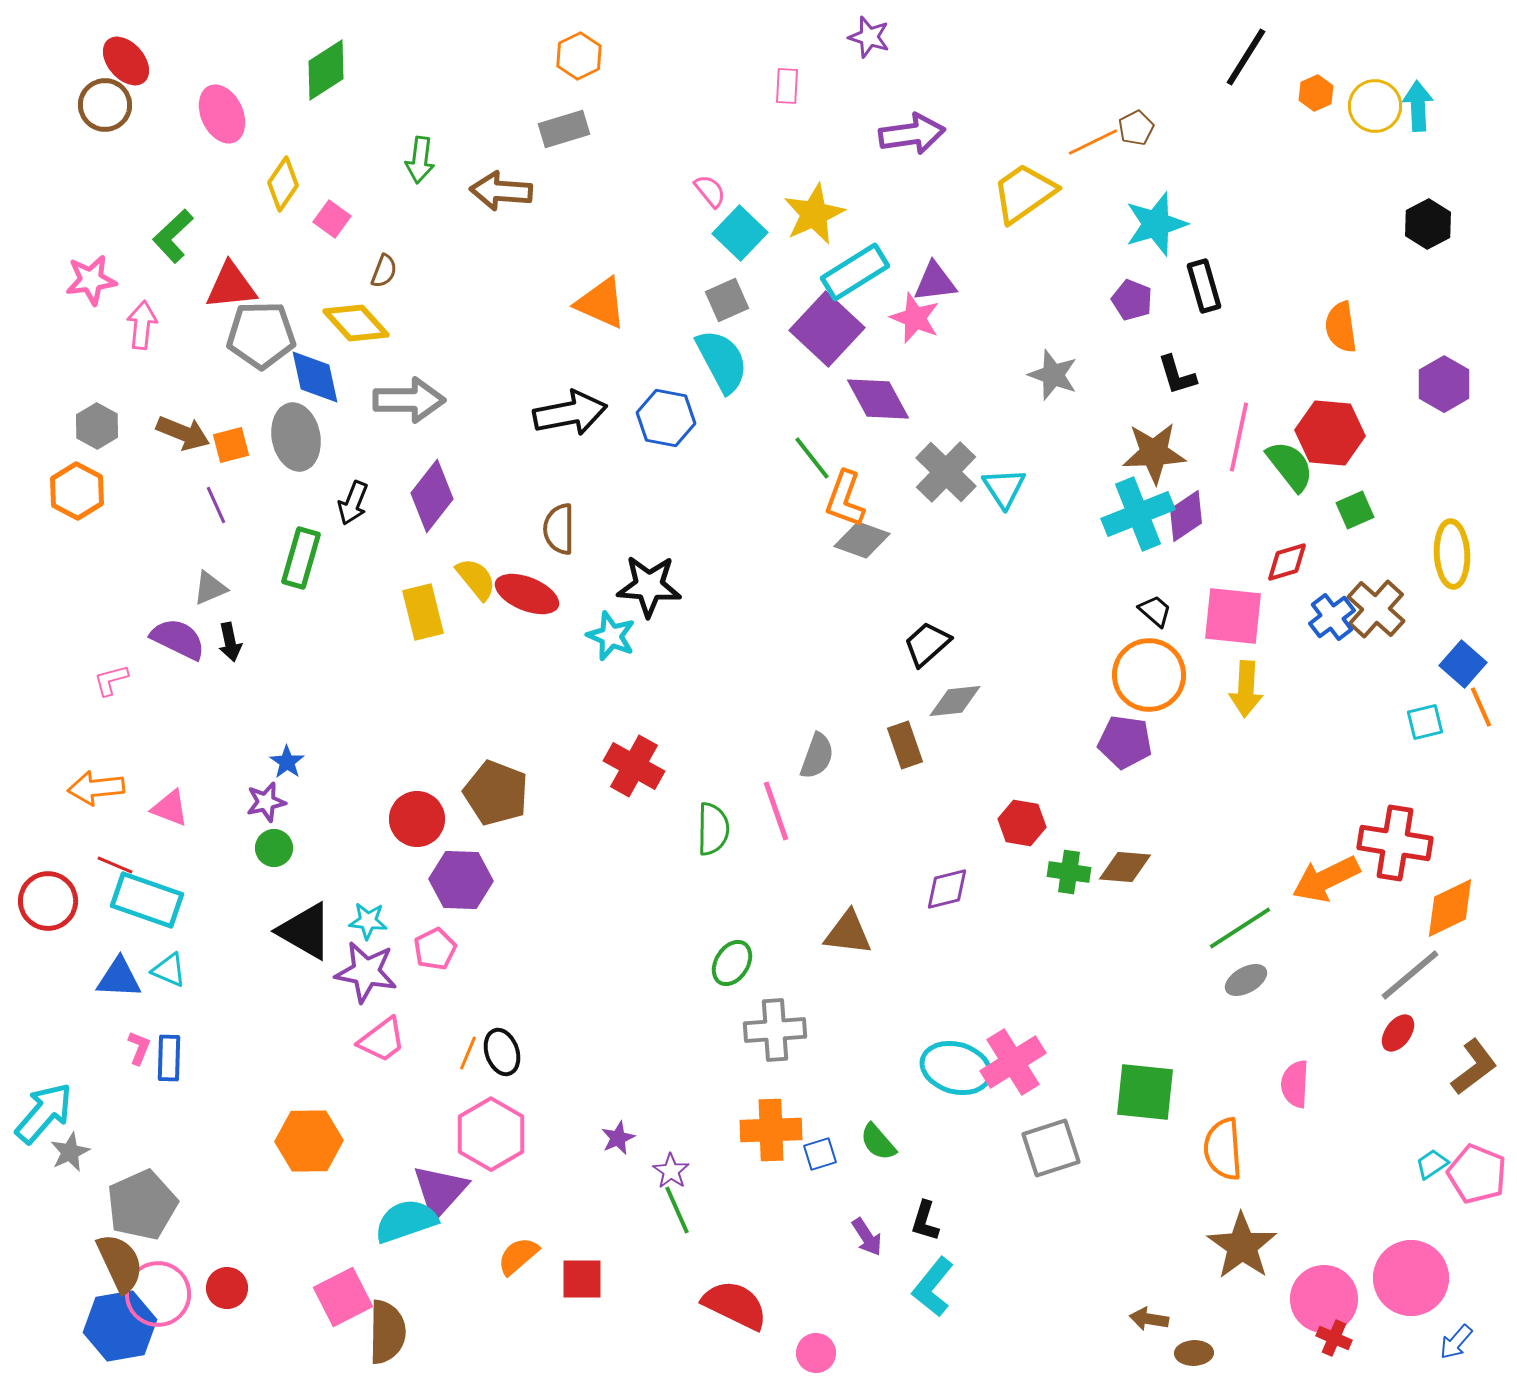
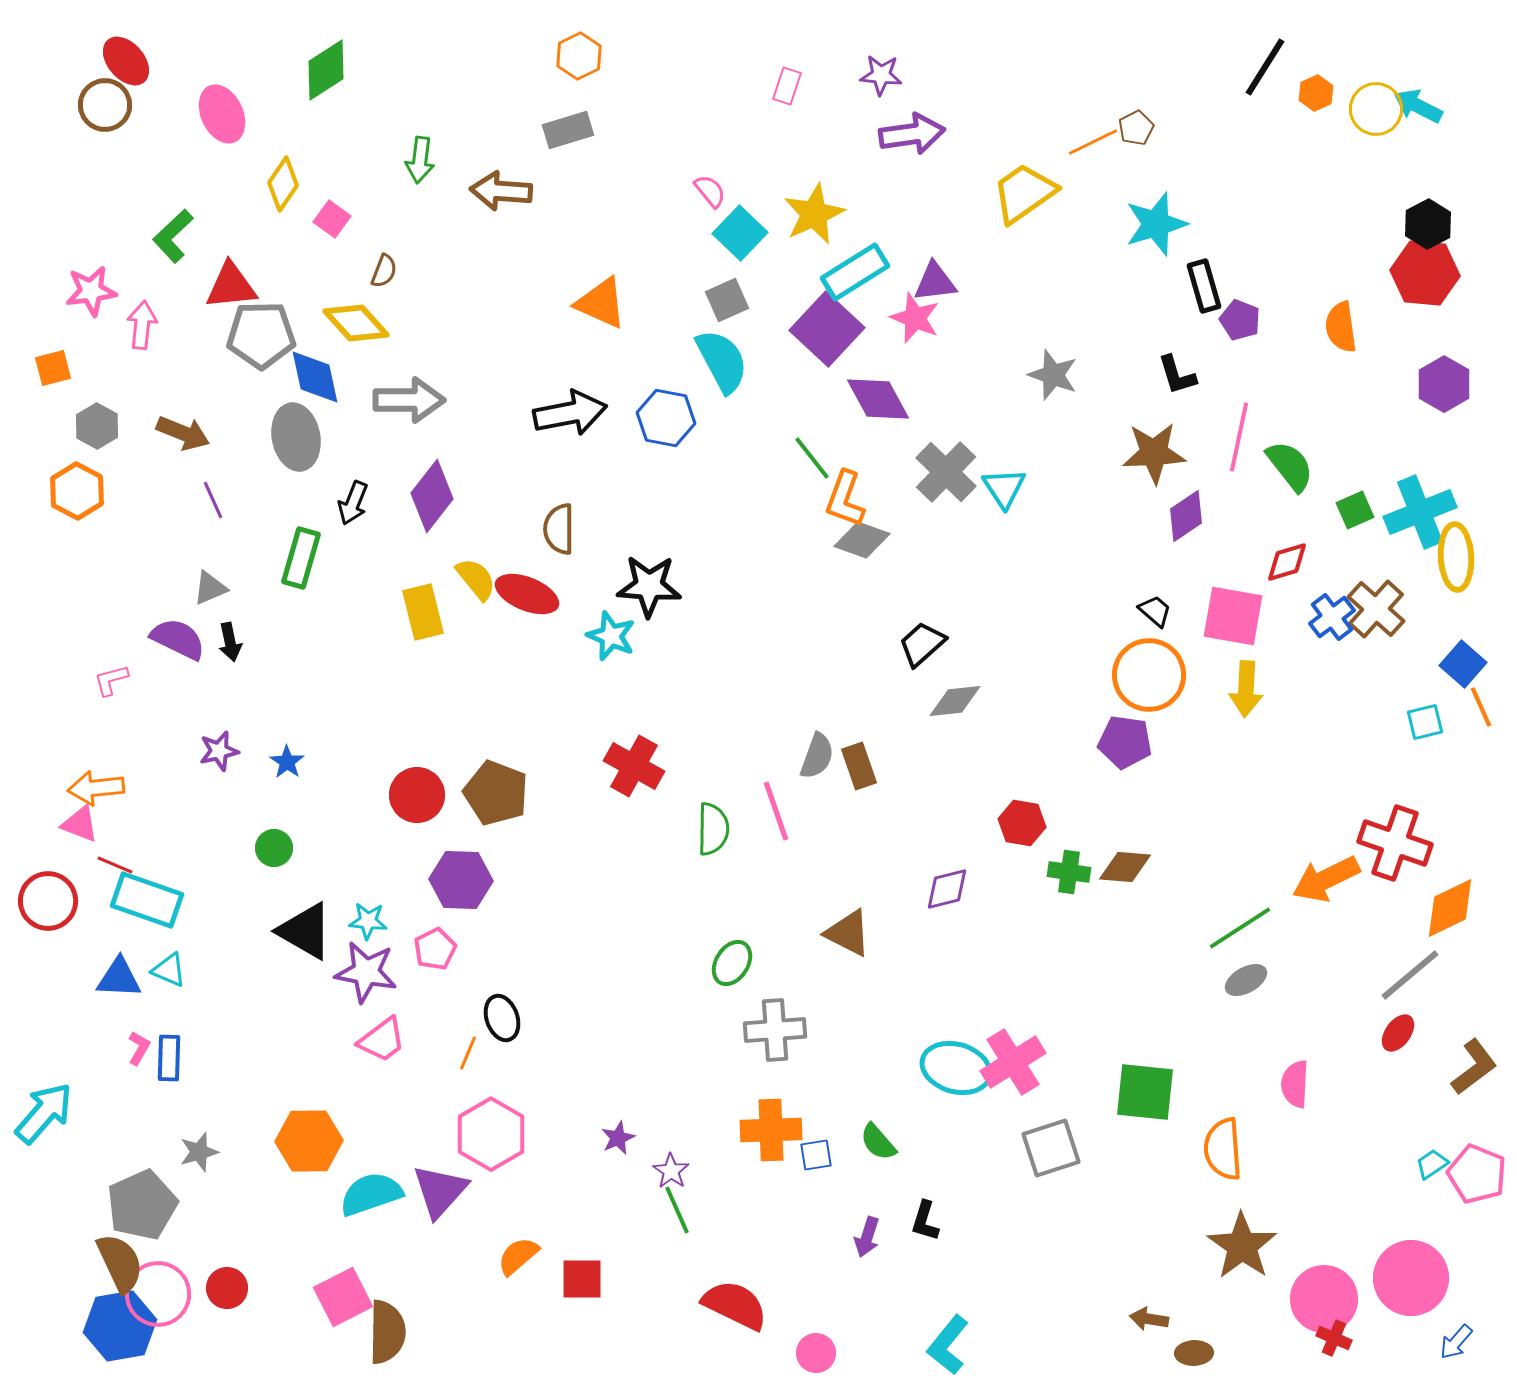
purple star at (869, 37): moved 12 px right, 38 px down; rotated 12 degrees counterclockwise
black line at (1246, 57): moved 19 px right, 10 px down
pink rectangle at (787, 86): rotated 15 degrees clockwise
yellow circle at (1375, 106): moved 1 px right, 3 px down
cyan arrow at (1418, 106): rotated 60 degrees counterclockwise
gray rectangle at (564, 129): moved 4 px right, 1 px down
pink star at (91, 280): moved 11 px down
purple pentagon at (1132, 300): moved 108 px right, 20 px down
red hexagon at (1330, 433): moved 95 px right, 160 px up
orange square at (231, 445): moved 178 px left, 77 px up
purple line at (216, 505): moved 3 px left, 5 px up
cyan cross at (1138, 514): moved 282 px right, 2 px up
yellow ellipse at (1452, 554): moved 4 px right, 3 px down
pink square at (1233, 616): rotated 4 degrees clockwise
black trapezoid at (927, 644): moved 5 px left
brown rectangle at (905, 745): moved 46 px left, 21 px down
purple star at (266, 802): moved 47 px left, 51 px up
pink triangle at (170, 808): moved 90 px left, 16 px down
red circle at (417, 819): moved 24 px up
red cross at (1395, 843): rotated 10 degrees clockwise
brown triangle at (848, 933): rotated 20 degrees clockwise
pink L-shape at (139, 1048): rotated 8 degrees clockwise
black ellipse at (502, 1052): moved 34 px up
gray star at (70, 1152): moved 129 px right; rotated 9 degrees clockwise
blue square at (820, 1154): moved 4 px left, 1 px down; rotated 8 degrees clockwise
cyan semicircle at (406, 1221): moved 35 px left, 27 px up
purple arrow at (867, 1237): rotated 51 degrees clockwise
cyan L-shape at (933, 1287): moved 15 px right, 58 px down
